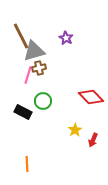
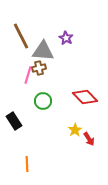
gray triangle: moved 9 px right; rotated 20 degrees clockwise
red diamond: moved 6 px left
black rectangle: moved 9 px left, 9 px down; rotated 30 degrees clockwise
red arrow: moved 4 px left, 1 px up; rotated 56 degrees counterclockwise
